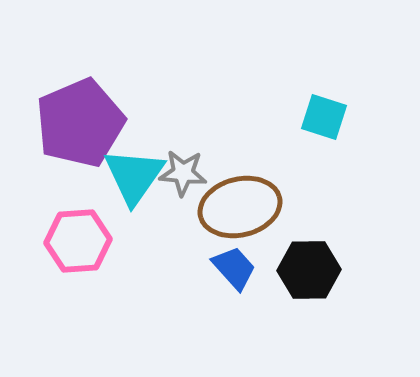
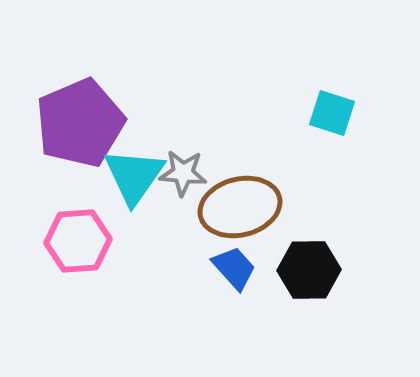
cyan square: moved 8 px right, 4 px up
